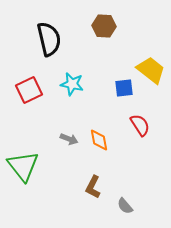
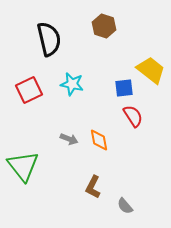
brown hexagon: rotated 15 degrees clockwise
red semicircle: moved 7 px left, 9 px up
